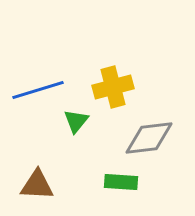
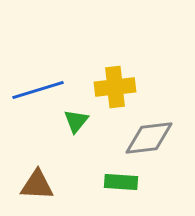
yellow cross: moved 2 px right; rotated 9 degrees clockwise
